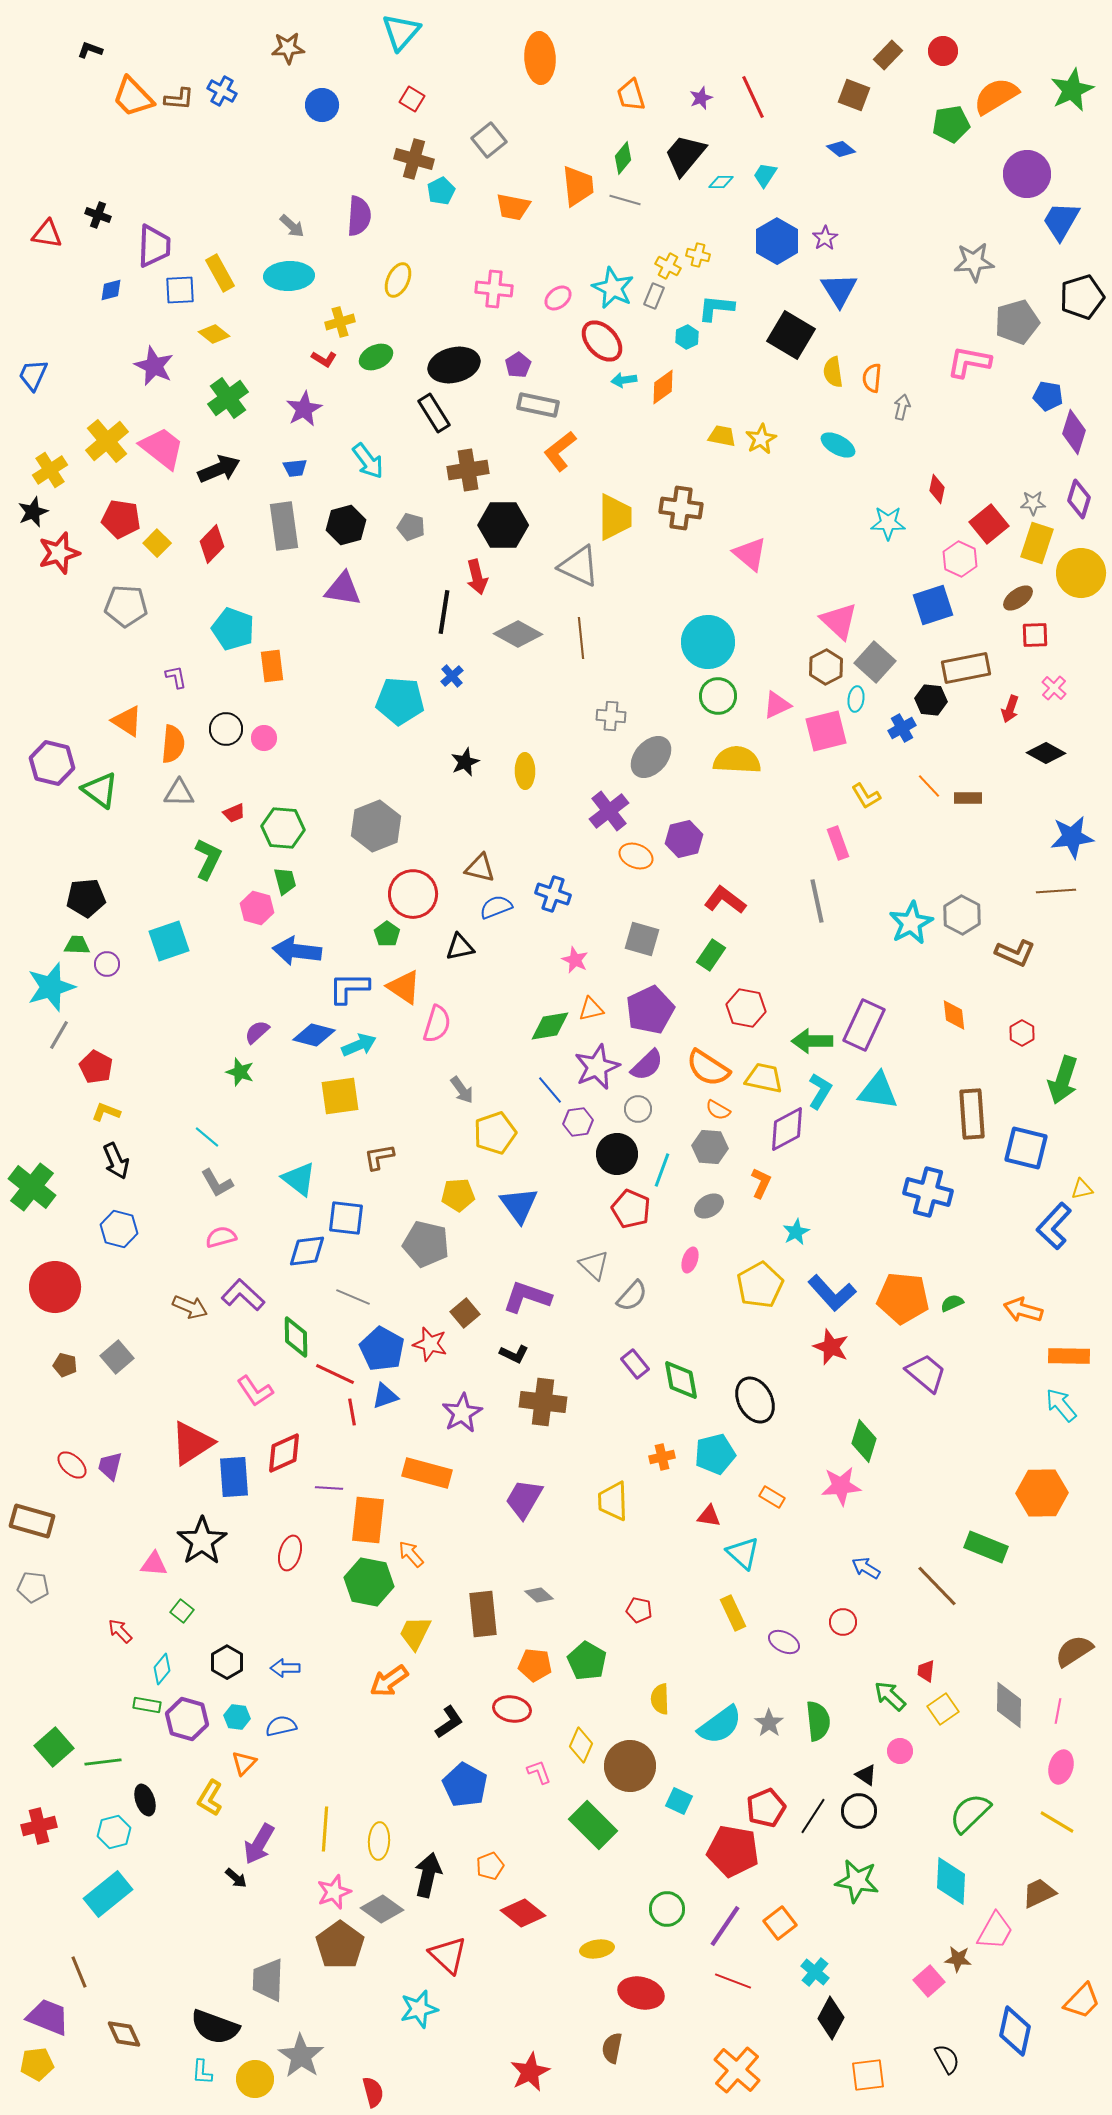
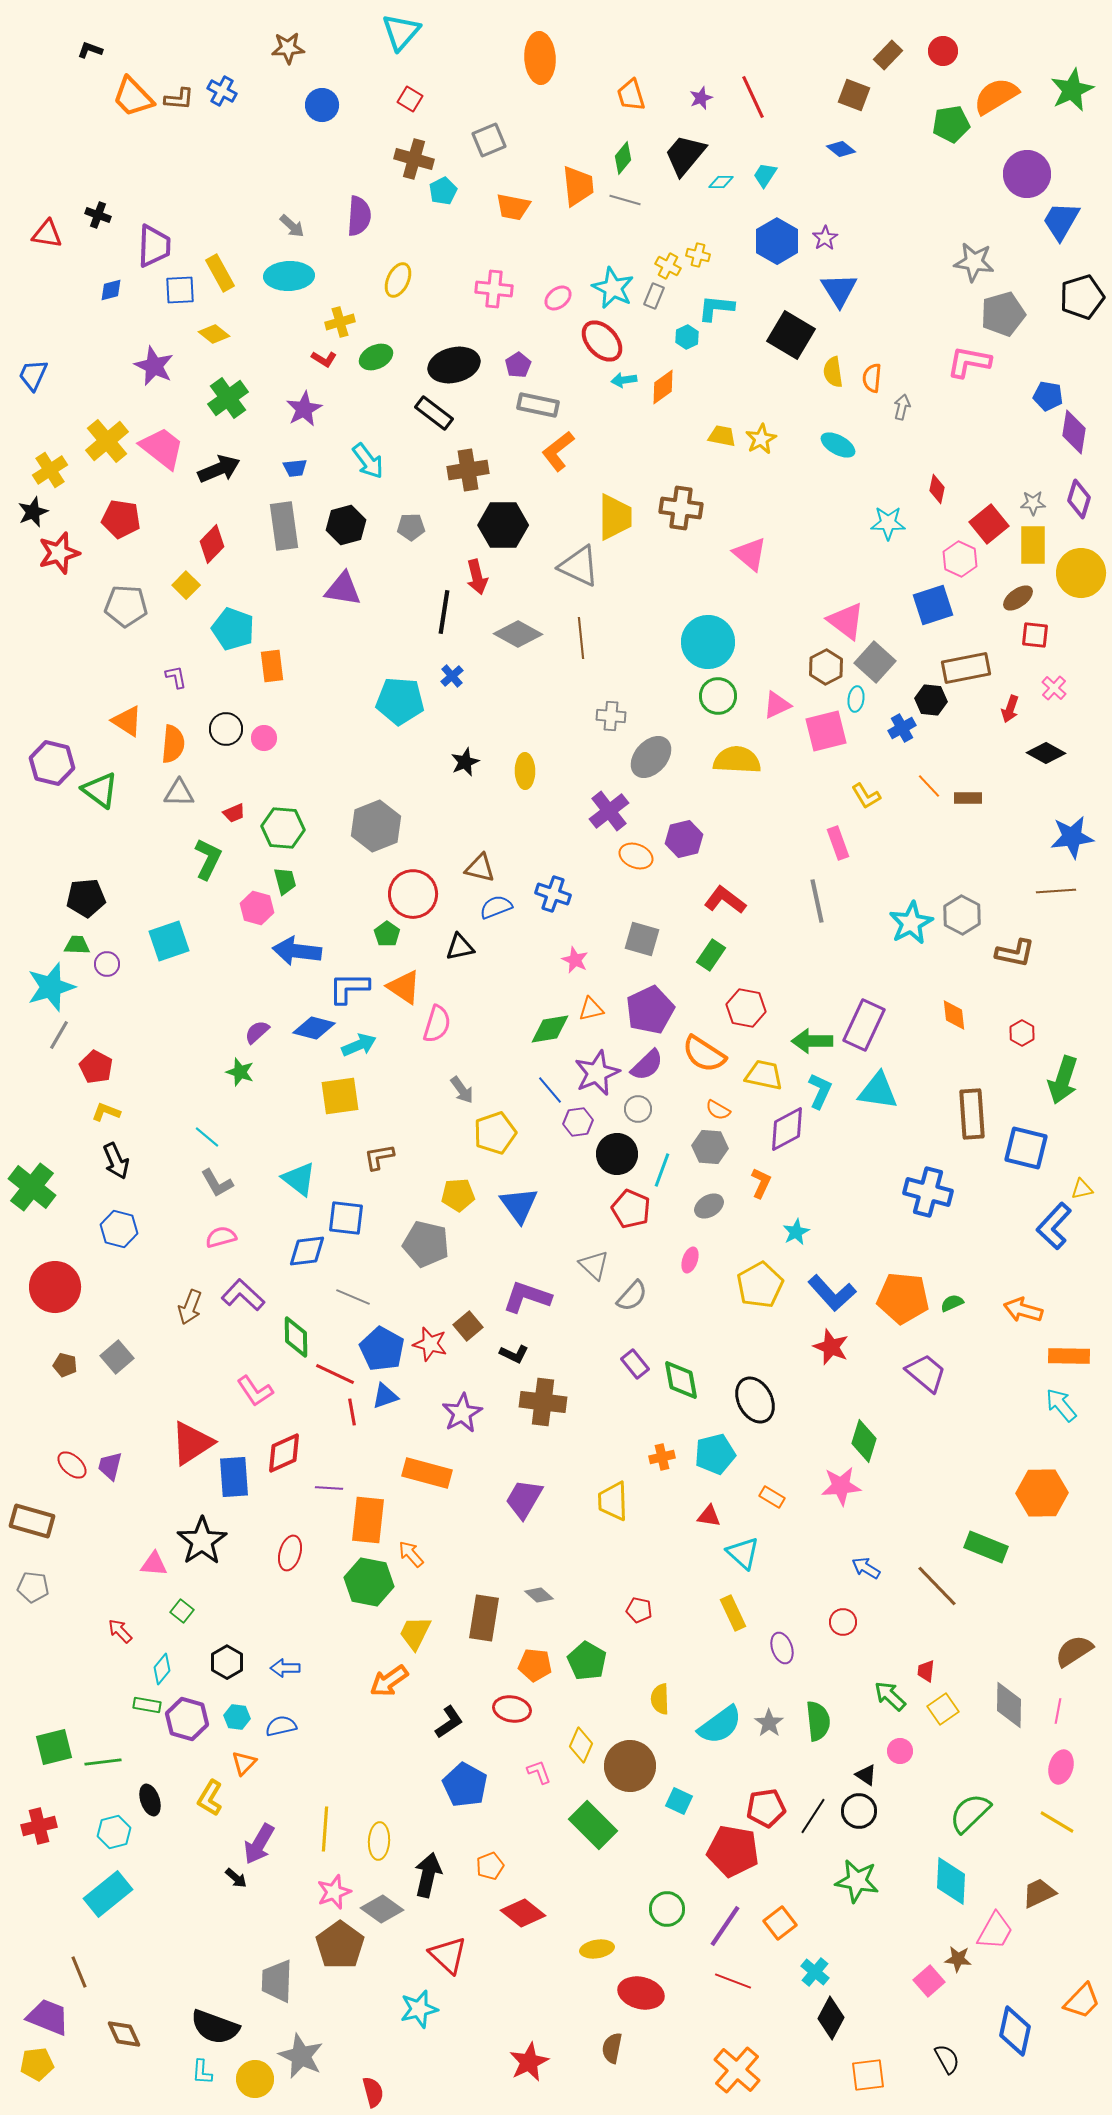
red square at (412, 99): moved 2 px left
gray square at (489, 140): rotated 16 degrees clockwise
cyan pentagon at (441, 191): moved 2 px right
gray star at (974, 262): rotated 12 degrees clockwise
gray pentagon at (1017, 322): moved 14 px left, 8 px up
black rectangle at (434, 413): rotated 21 degrees counterclockwise
purple diamond at (1074, 432): rotated 9 degrees counterclockwise
orange L-shape at (560, 451): moved 2 px left
gray pentagon at (411, 527): rotated 16 degrees counterclockwise
yellow square at (157, 543): moved 29 px right, 42 px down
yellow rectangle at (1037, 543): moved 4 px left, 2 px down; rotated 18 degrees counterclockwise
pink triangle at (839, 621): moved 7 px right; rotated 6 degrees counterclockwise
red square at (1035, 635): rotated 8 degrees clockwise
brown L-shape at (1015, 953): rotated 12 degrees counterclockwise
green diamond at (550, 1026): moved 3 px down
blue diamond at (314, 1035): moved 7 px up
purple star at (597, 1067): moved 6 px down
orange semicircle at (708, 1068): moved 4 px left, 14 px up
yellow trapezoid at (764, 1078): moved 3 px up
cyan L-shape at (820, 1091): rotated 6 degrees counterclockwise
brown arrow at (190, 1307): rotated 88 degrees clockwise
brown square at (465, 1313): moved 3 px right, 13 px down
brown rectangle at (483, 1614): moved 1 px right, 4 px down; rotated 15 degrees clockwise
purple ellipse at (784, 1642): moved 2 px left, 6 px down; rotated 44 degrees clockwise
green square at (54, 1747): rotated 27 degrees clockwise
black ellipse at (145, 1800): moved 5 px right
red pentagon at (766, 1808): rotated 15 degrees clockwise
gray trapezoid at (268, 1980): moved 9 px right, 1 px down
gray star at (301, 2056): rotated 9 degrees counterclockwise
red star at (530, 2072): moved 1 px left, 10 px up
